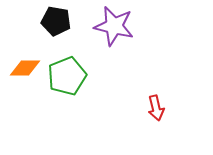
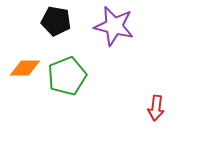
red arrow: rotated 20 degrees clockwise
